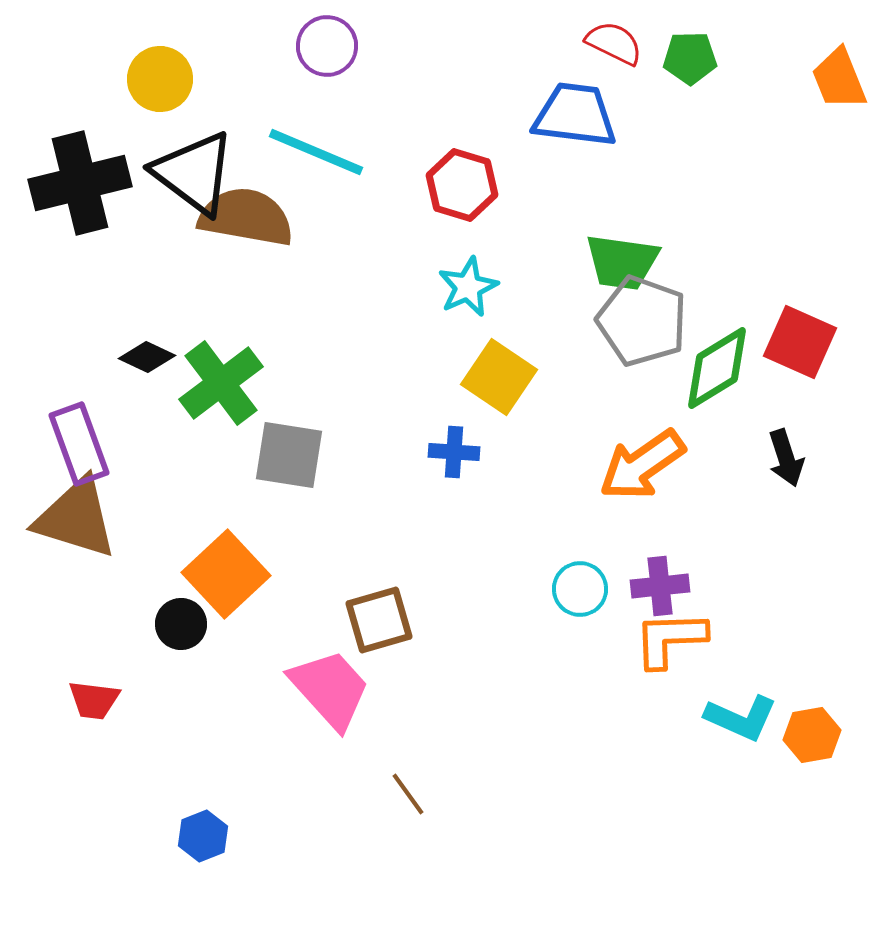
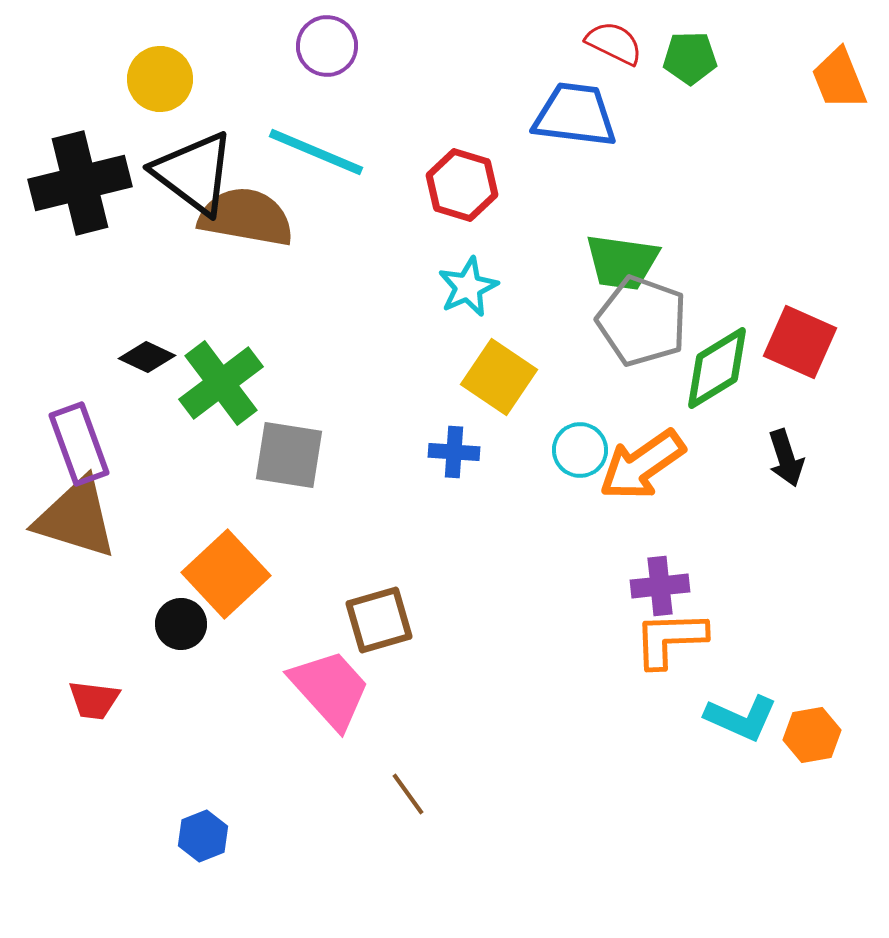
cyan circle: moved 139 px up
